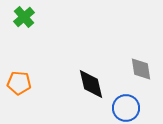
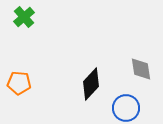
black diamond: rotated 56 degrees clockwise
